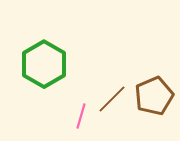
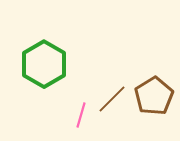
brown pentagon: rotated 9 degrees counterclockwise
pink line: moved 1 px up
